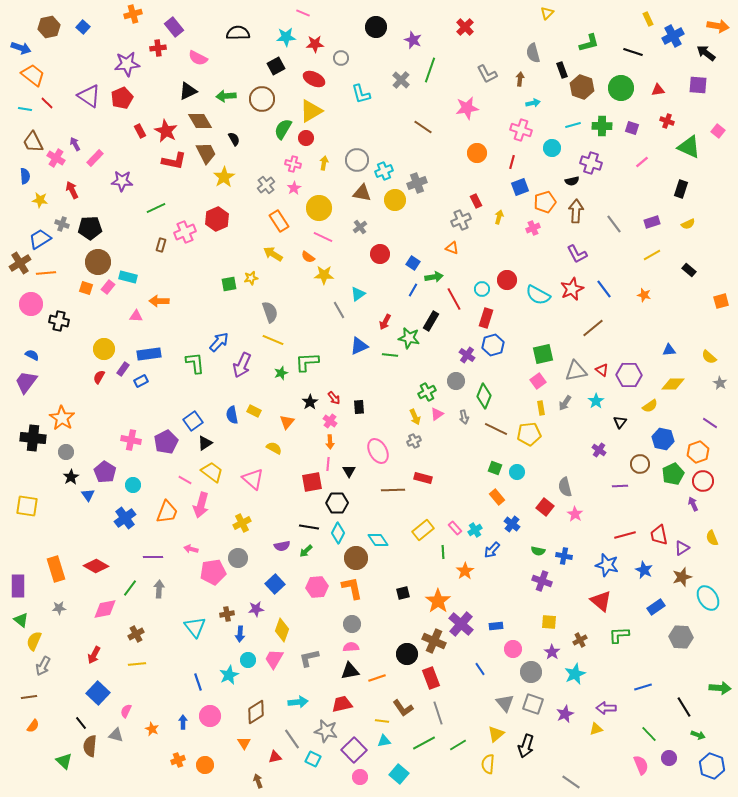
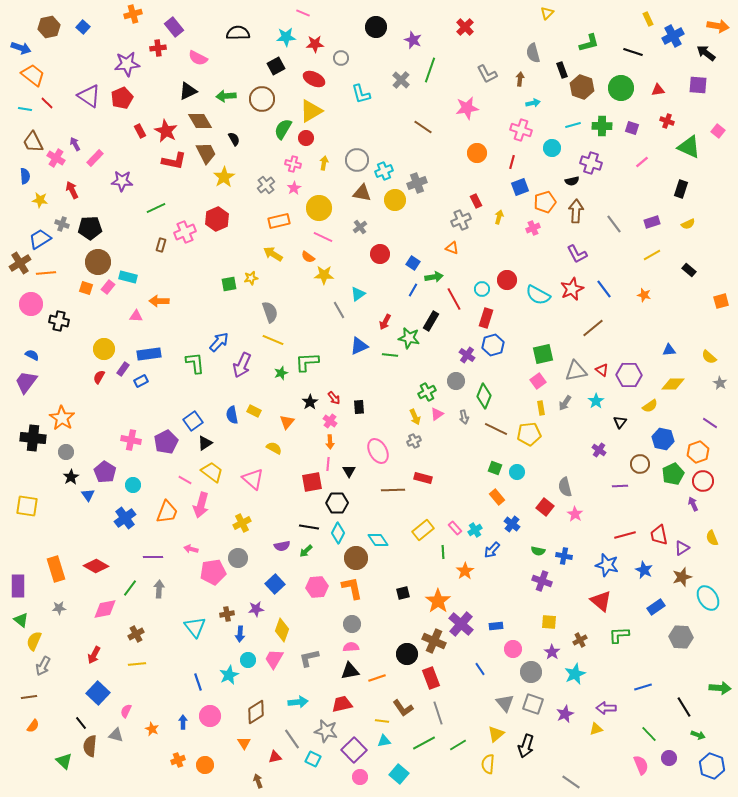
orange rectangle at (279, 221): rotated 70 degrees counterclockwise
